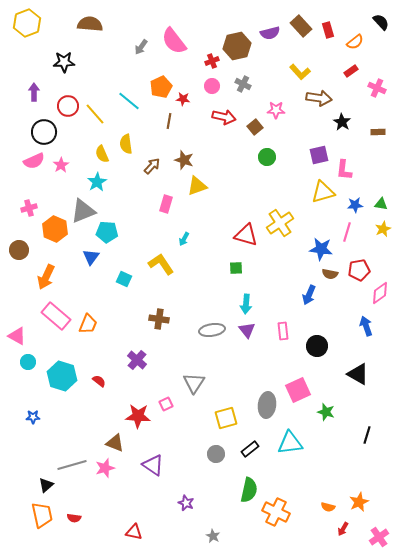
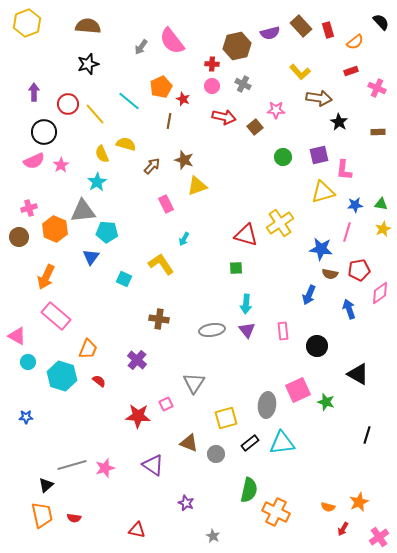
brown semicircle at (90, 24): moved 2 px left, 2 px down
pink semicircle at (174, 41): moved 2 px left
red cross at (212, 61): moved 3 px down; rotated 24 degrees clockwise
black star at (64, 62): moved 24 px right, 2 px down; rotated 15 degrees counterclockwise
red rectangle at (351, 71): rotated 16 degrees clockwise
red star at (183, 99): rotated 16 degrees clockwise
red circle at (68, 106): moved 2 px up
black star at (342, 122): moved 3 px left
yellow semicircle at (126, 144): rotated 114 degrees clockwise
green circle at (267, 157): moved 16 px right
pink rectangle at (166, 204): rotated 42 degrees counterclockwise
gray triangle at (83, 211): rotated 16 degrees clockwise
brown circle at (19, 250): moved 13 px up
orange trapezoid at (88, 324): moved 25 px down
blue arrow at (366, 326): moved 17 px left, 17 px up
green star at (326, 412): moved 10 px up
blue star at (33, 417): moved 7 px left
brown triangle at (115, 443): moved 74 px right
cyan triangle at (290, 443): moved 8 px left
black rectangle at (250, 449): moved 6 px up
red triangle at (134, 532): moved 3 px right, 2 px up
